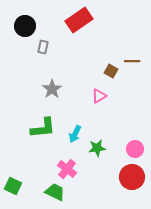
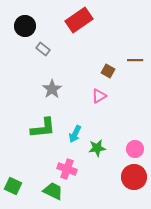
gray rectangle: moved 2 px down; rotated 64 degrees counterclockwise
brown line: moved 3 px right, 1 px up
brown square: moved 3 px left
pink cross: rotated 18 degrees counterclockwise
red circle: moved 2 px right
green trapezoid: moved 2 px left, 1 px up
